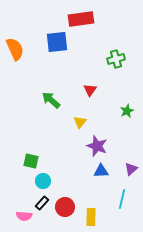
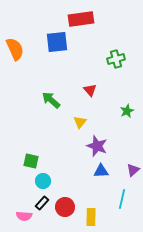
red triangle: rotated 16 degrees counterclockwise
purple triangle: moved 2 px right, 1 px down
